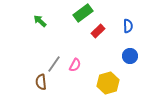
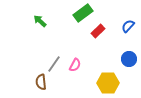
blue semicircle: rotated 136 degrees counterclockwise
blue circle: moved 1 px left, 3 px down
yellow hexagon: rotated 15 degrees clockwise
